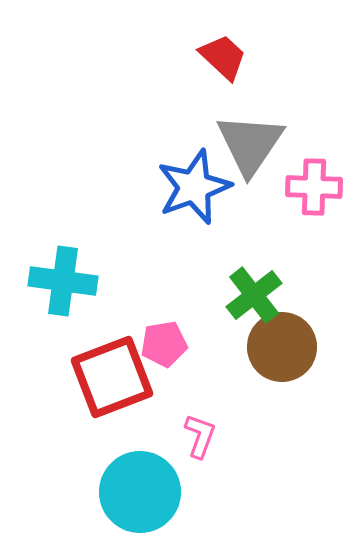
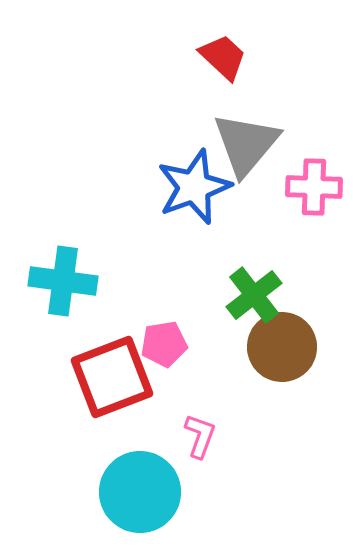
gray triangle: moved 4 px left; rotated 6 degrees clockwise
